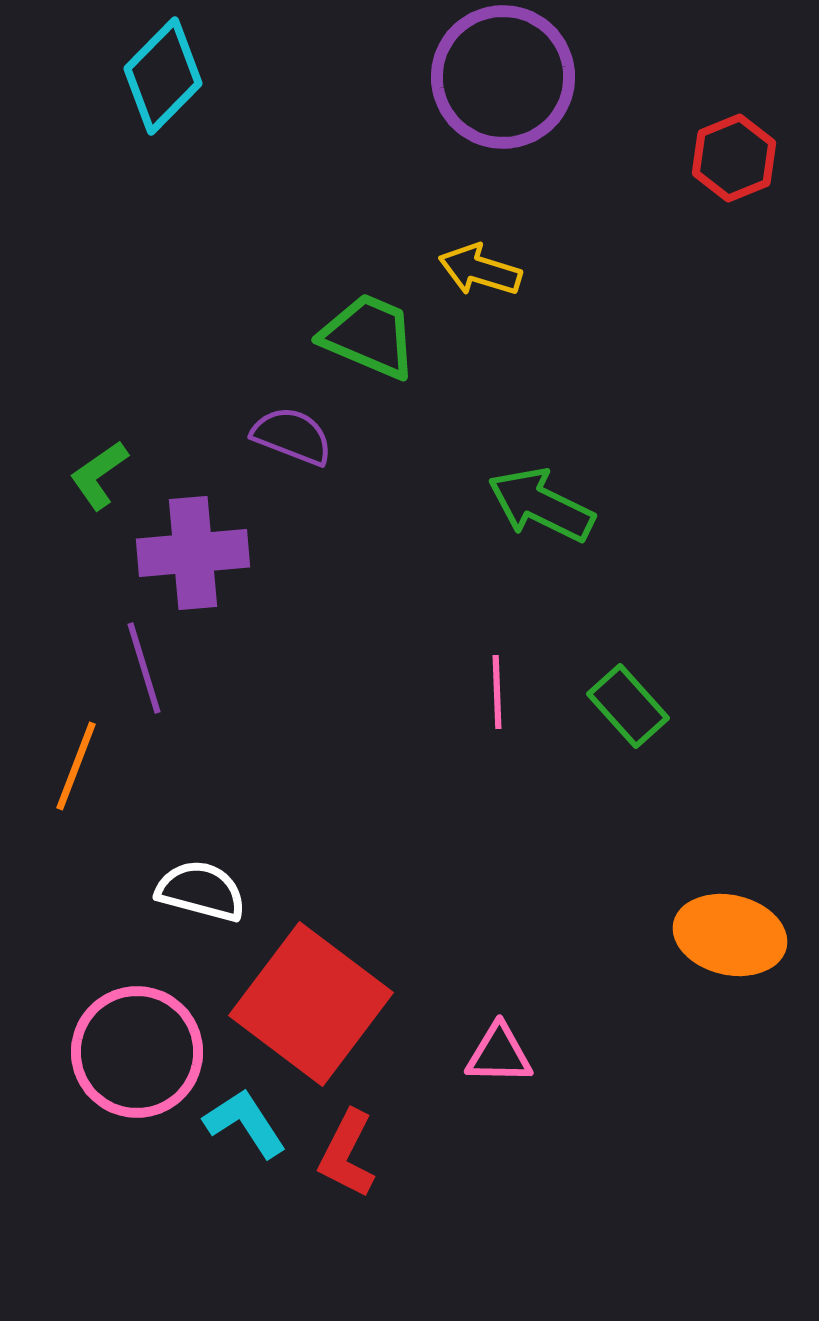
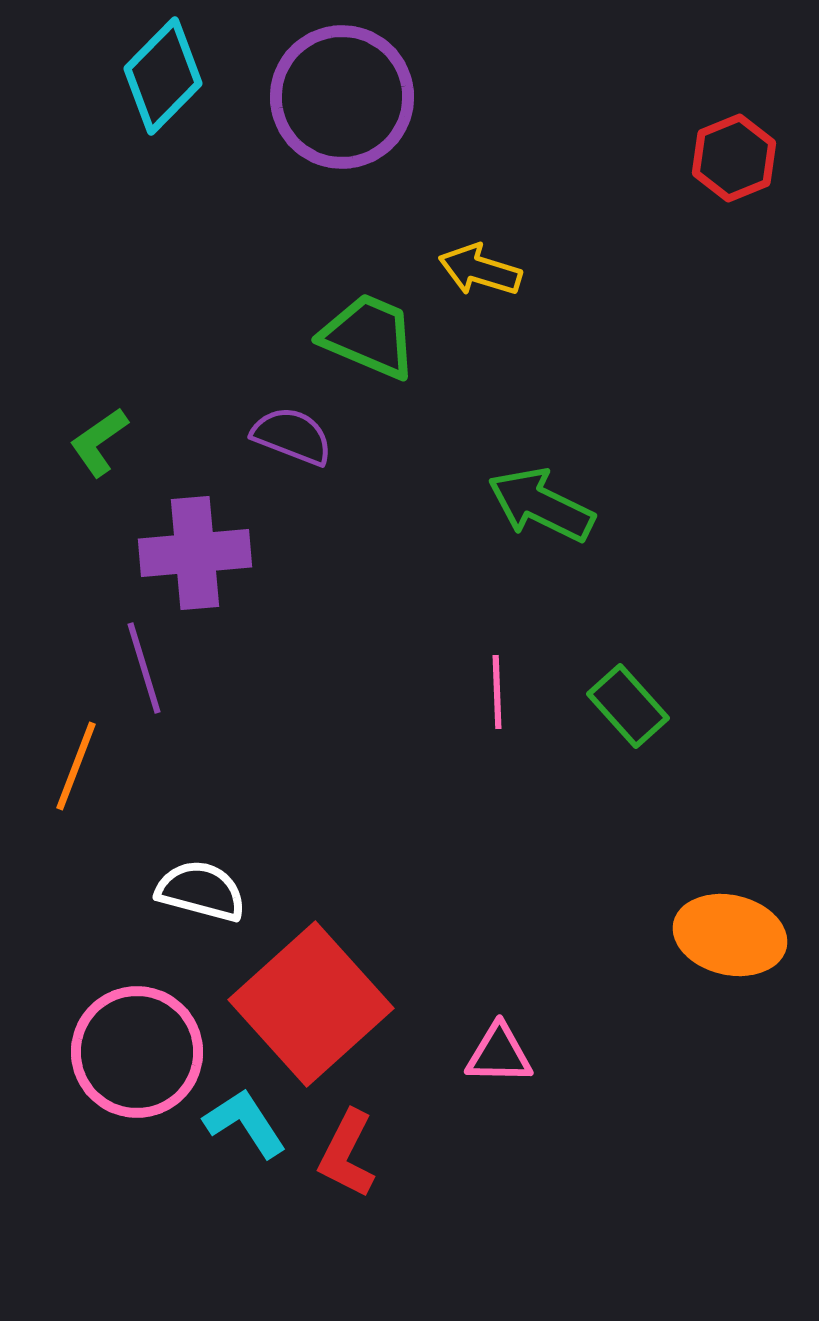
purple circle: moved 161 px left, 20 px down
green L-shape: moved 33 px up
purple cross: moved 2 px right
red square: rotated 11 degrees clockwise
